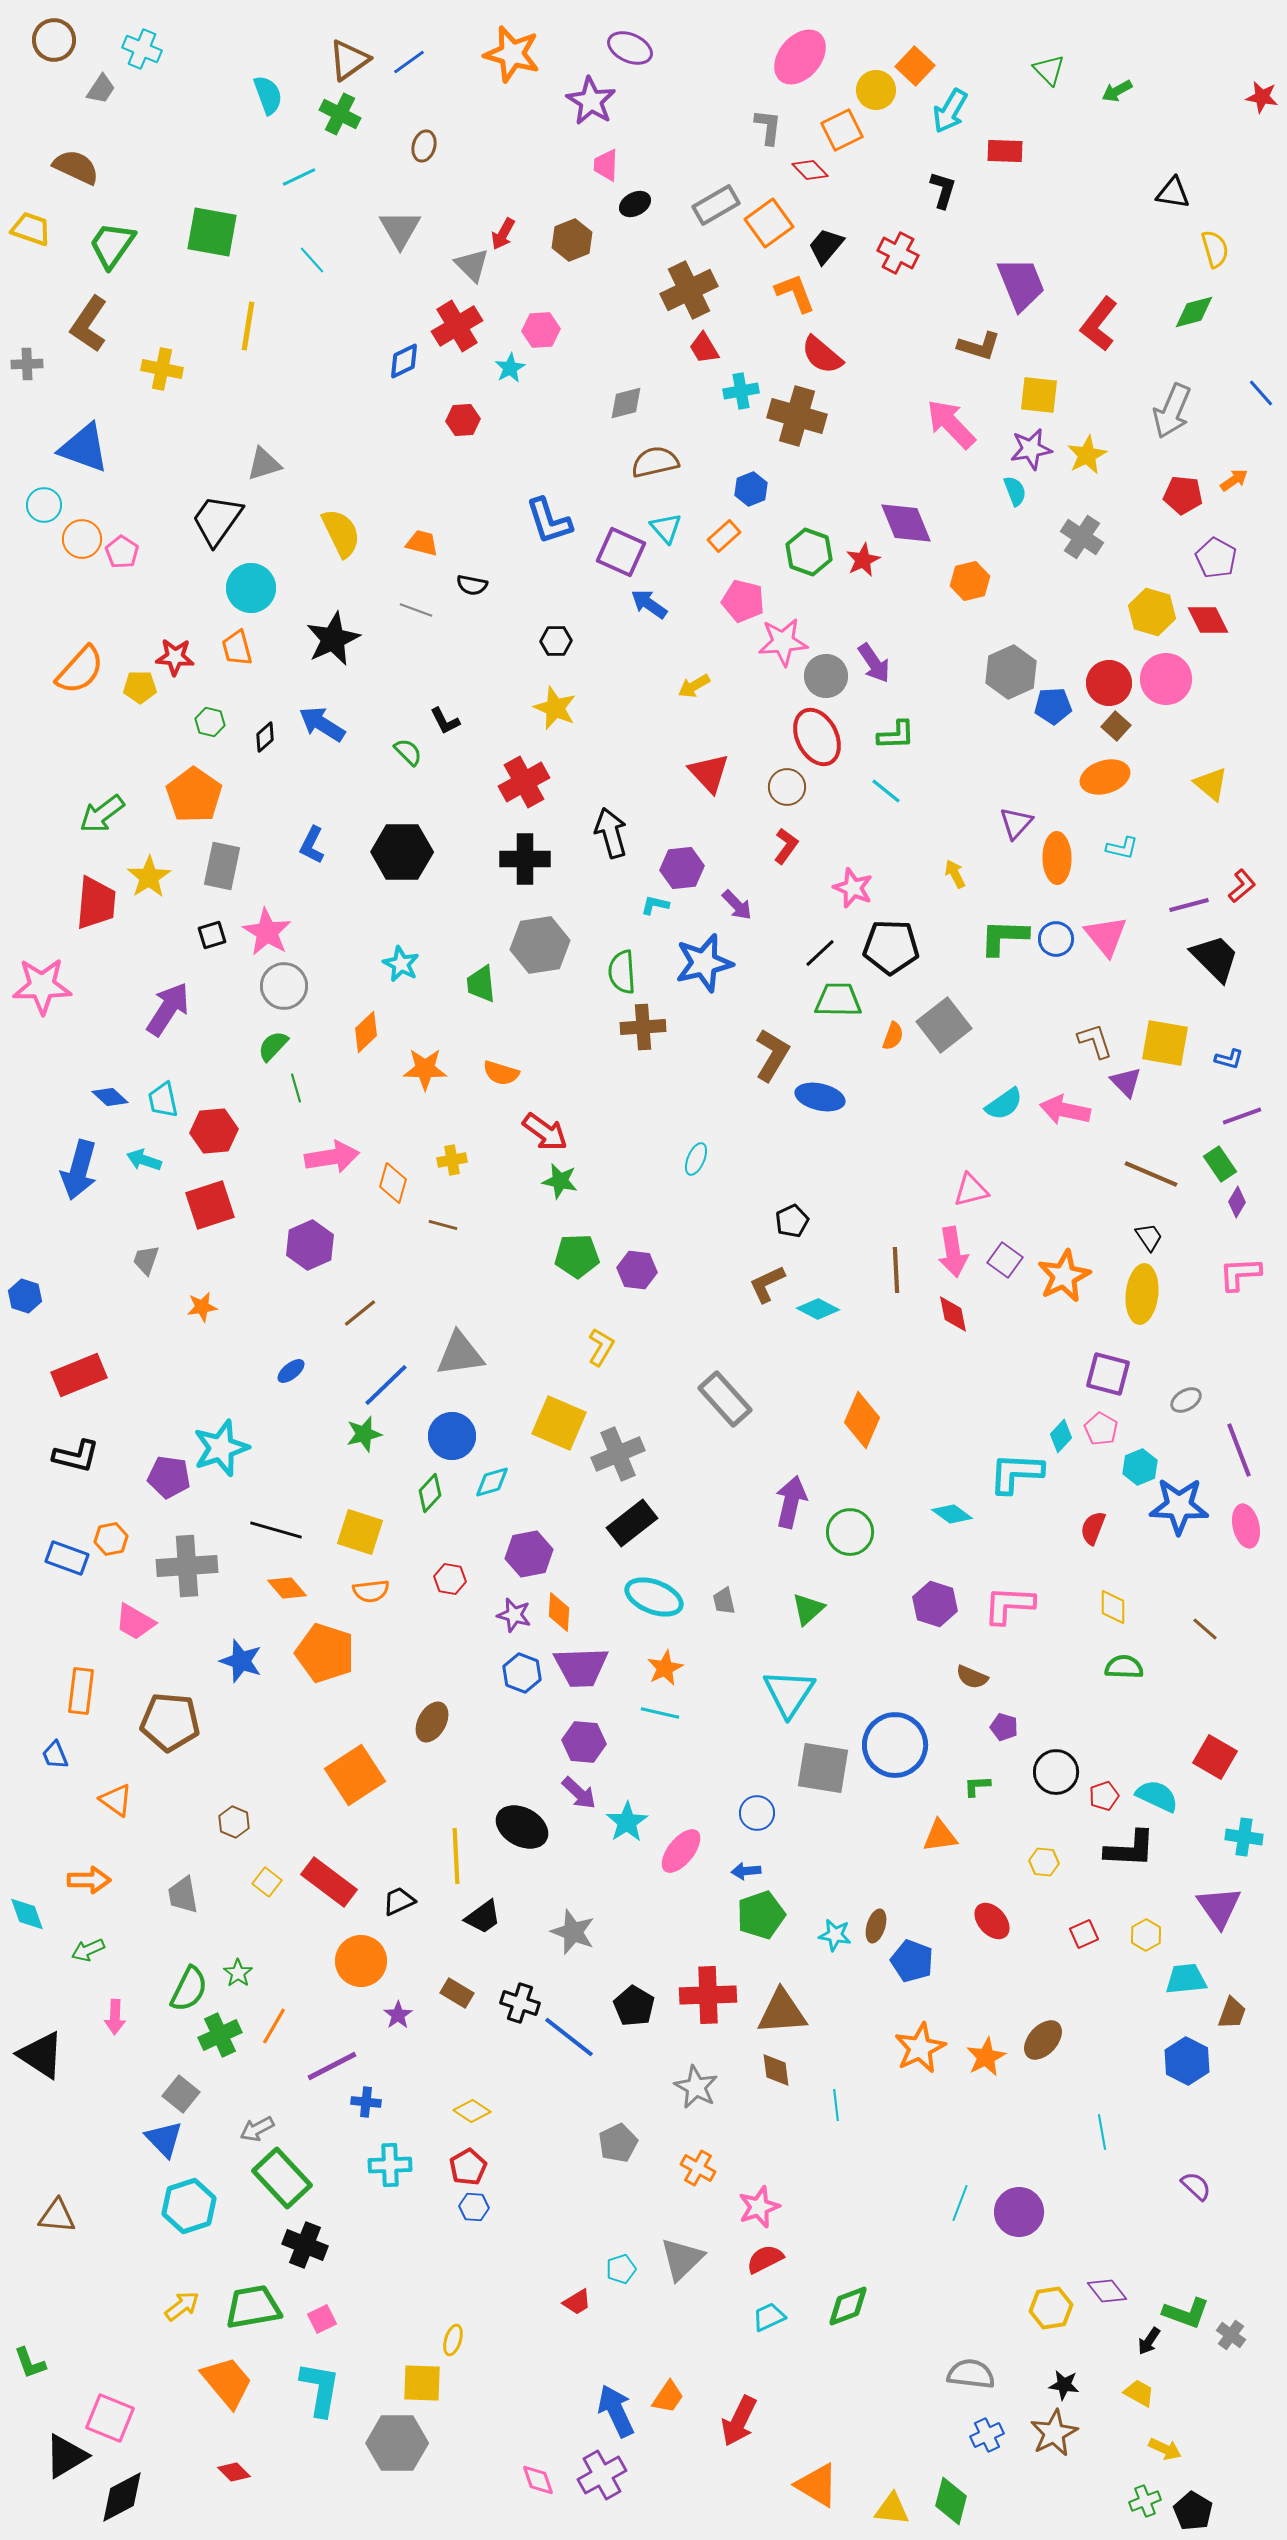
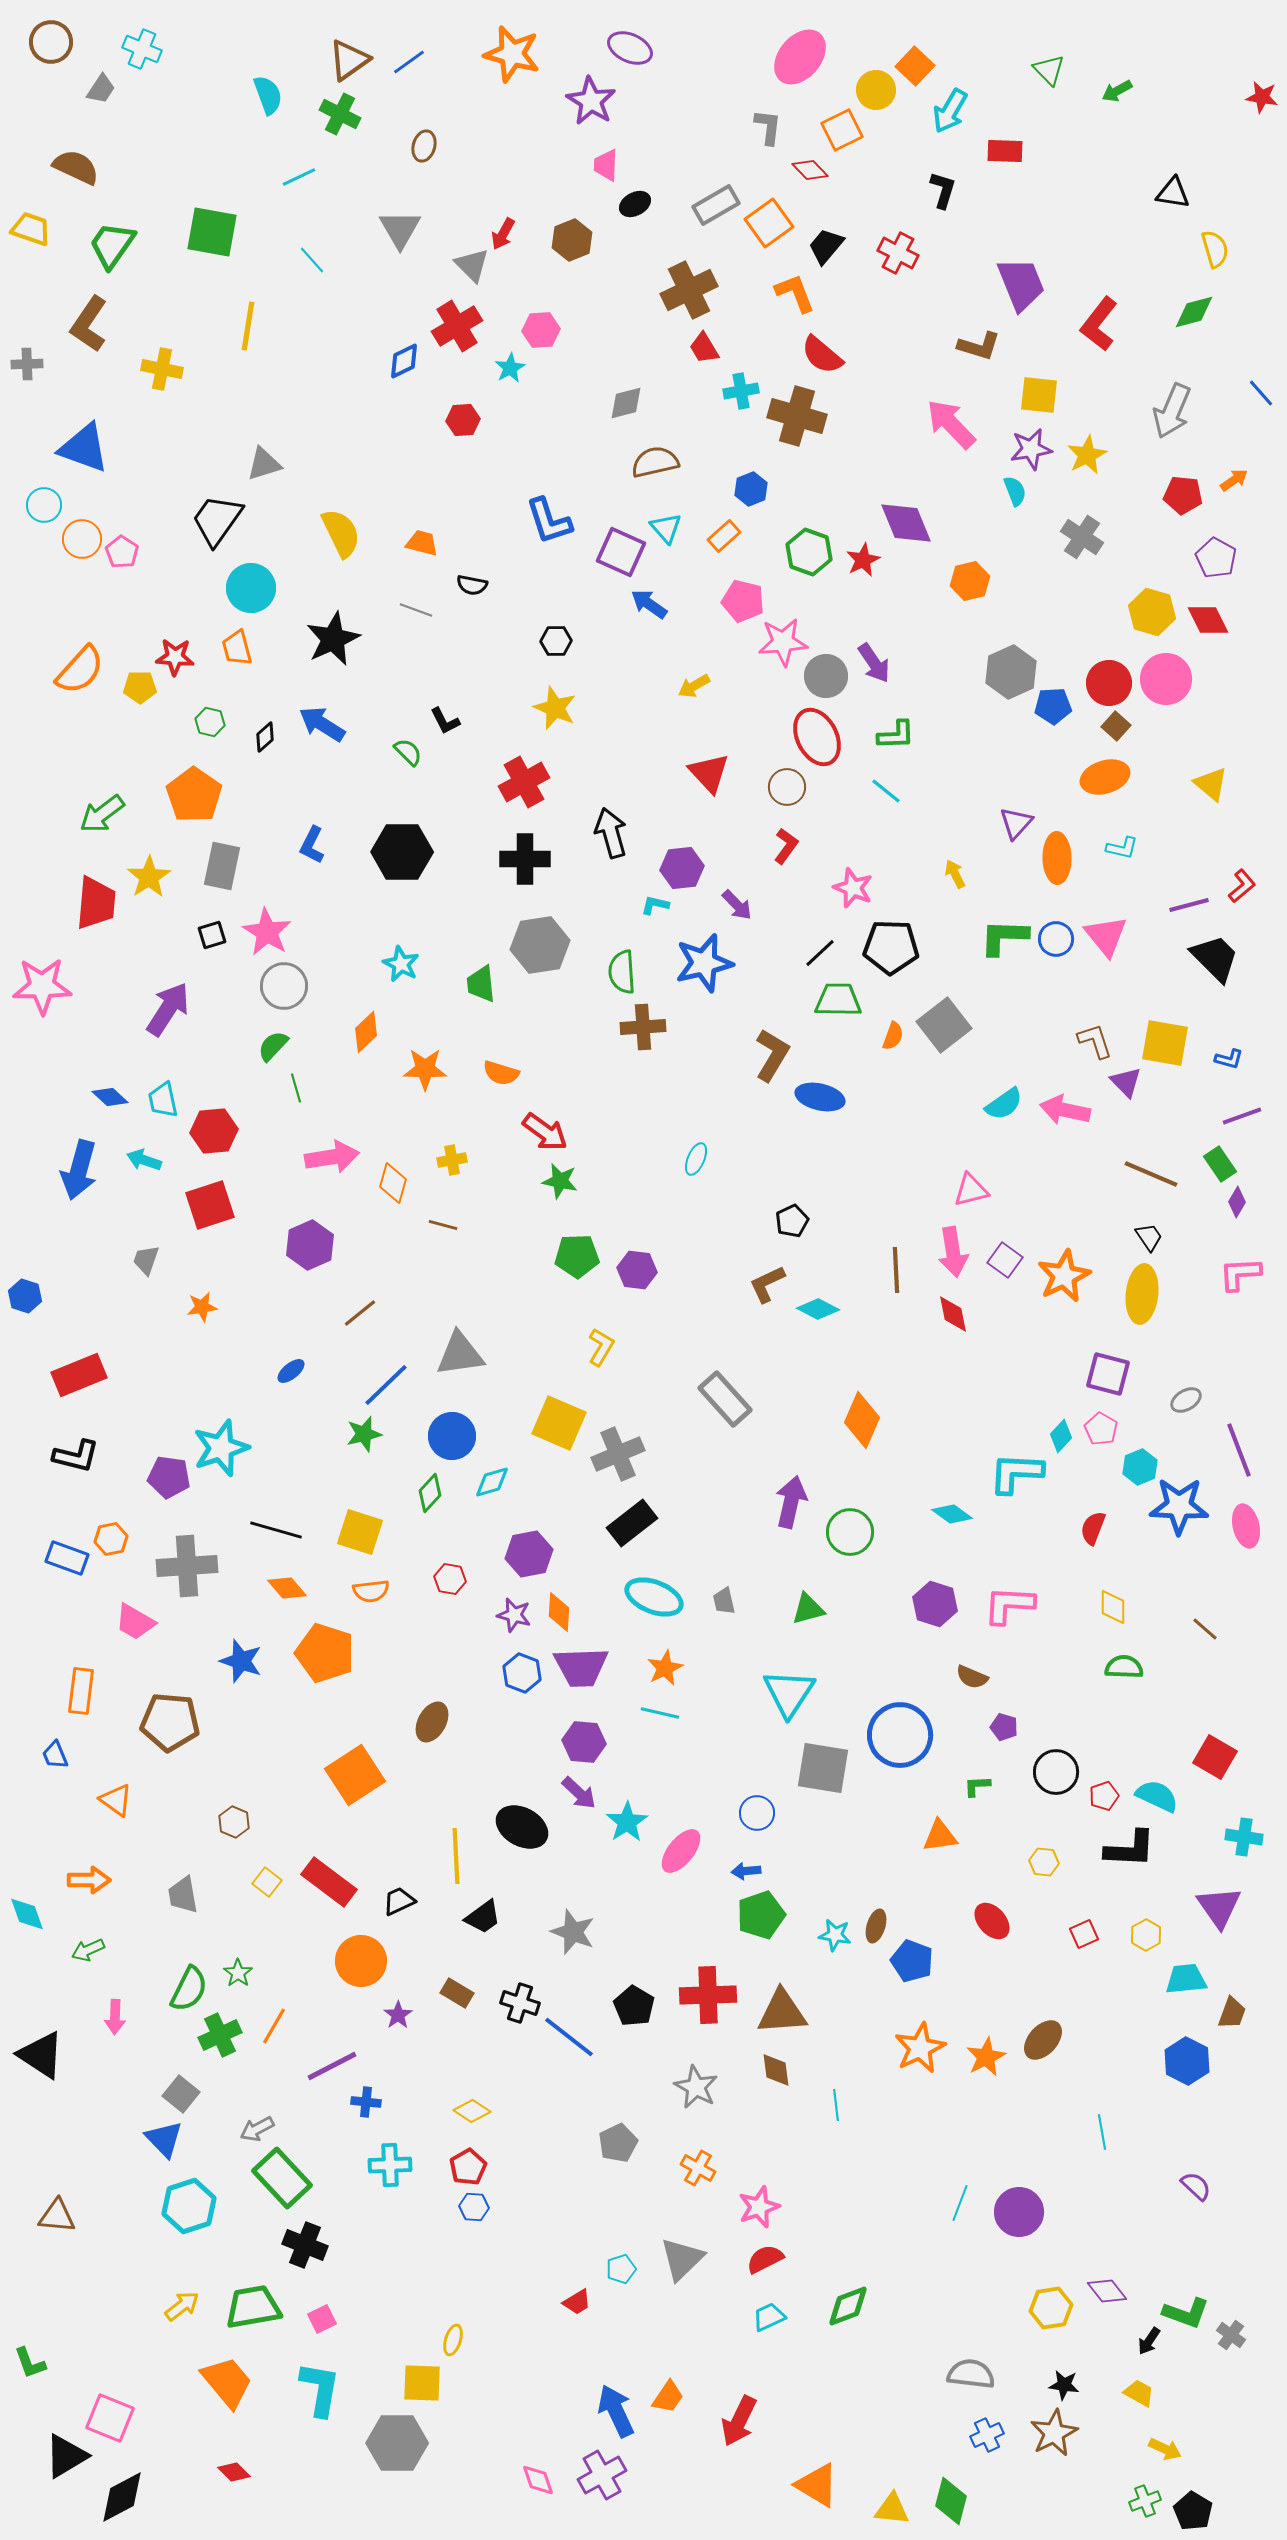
brown circle at (54, 40): moved 3 px left, 2 px down
green triangle at (808, 1609): rotated 27 degrees clockwise
blue circle at (895, 1745): moved 5 px right, 10 px up
